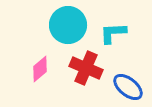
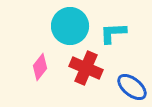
cyan circle: moved 2 px right, 1 px down
pink diamond: moved 2 px up; rotated 12 degrees counterclockwise
blue ellipse: moved 4 px right
